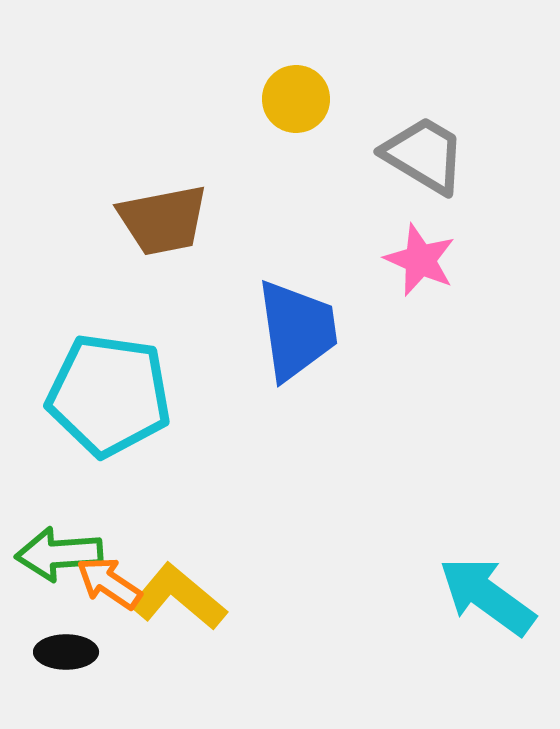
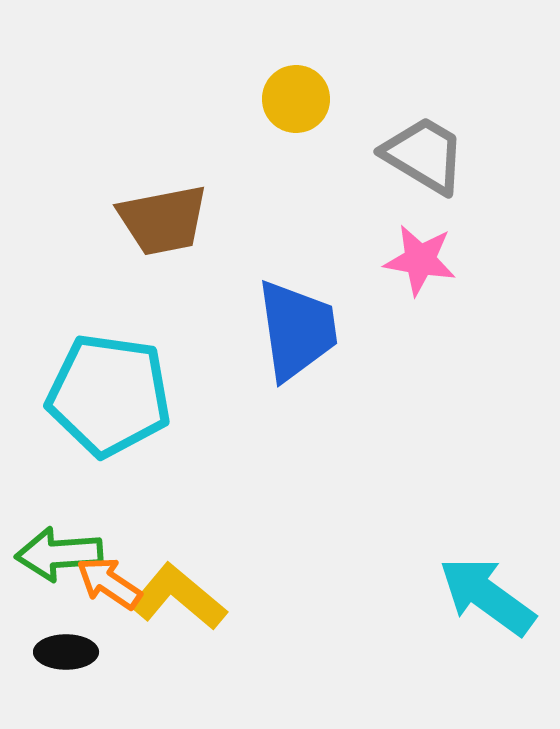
pink star: rotated 14 degrees counterclockwise
